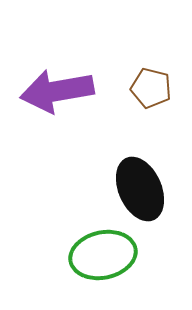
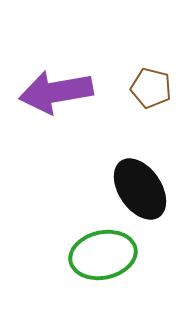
purple arrow: moved 1 px left, 1 px down
black ellipse: rotated 10 degrees counterclockwise
